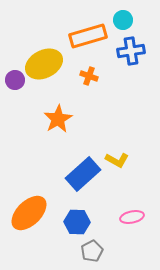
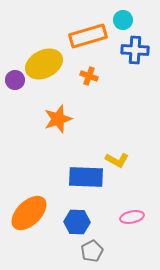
blue cross: moved 4 px right, 1 px up; rotated 12 degrees clockwise
orange star: rotated 12 degrees clockwise
blue rectangle: moved 3 px right, 3 px down; rotated 44 degrees clockwise
